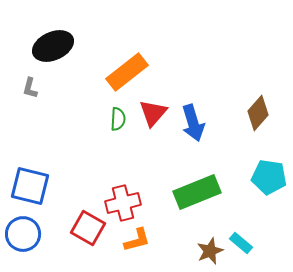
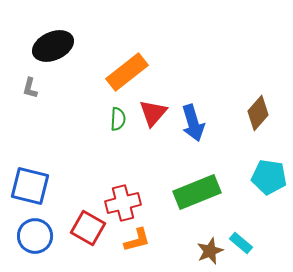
blue circle: moved 12 px right, 2 px down
